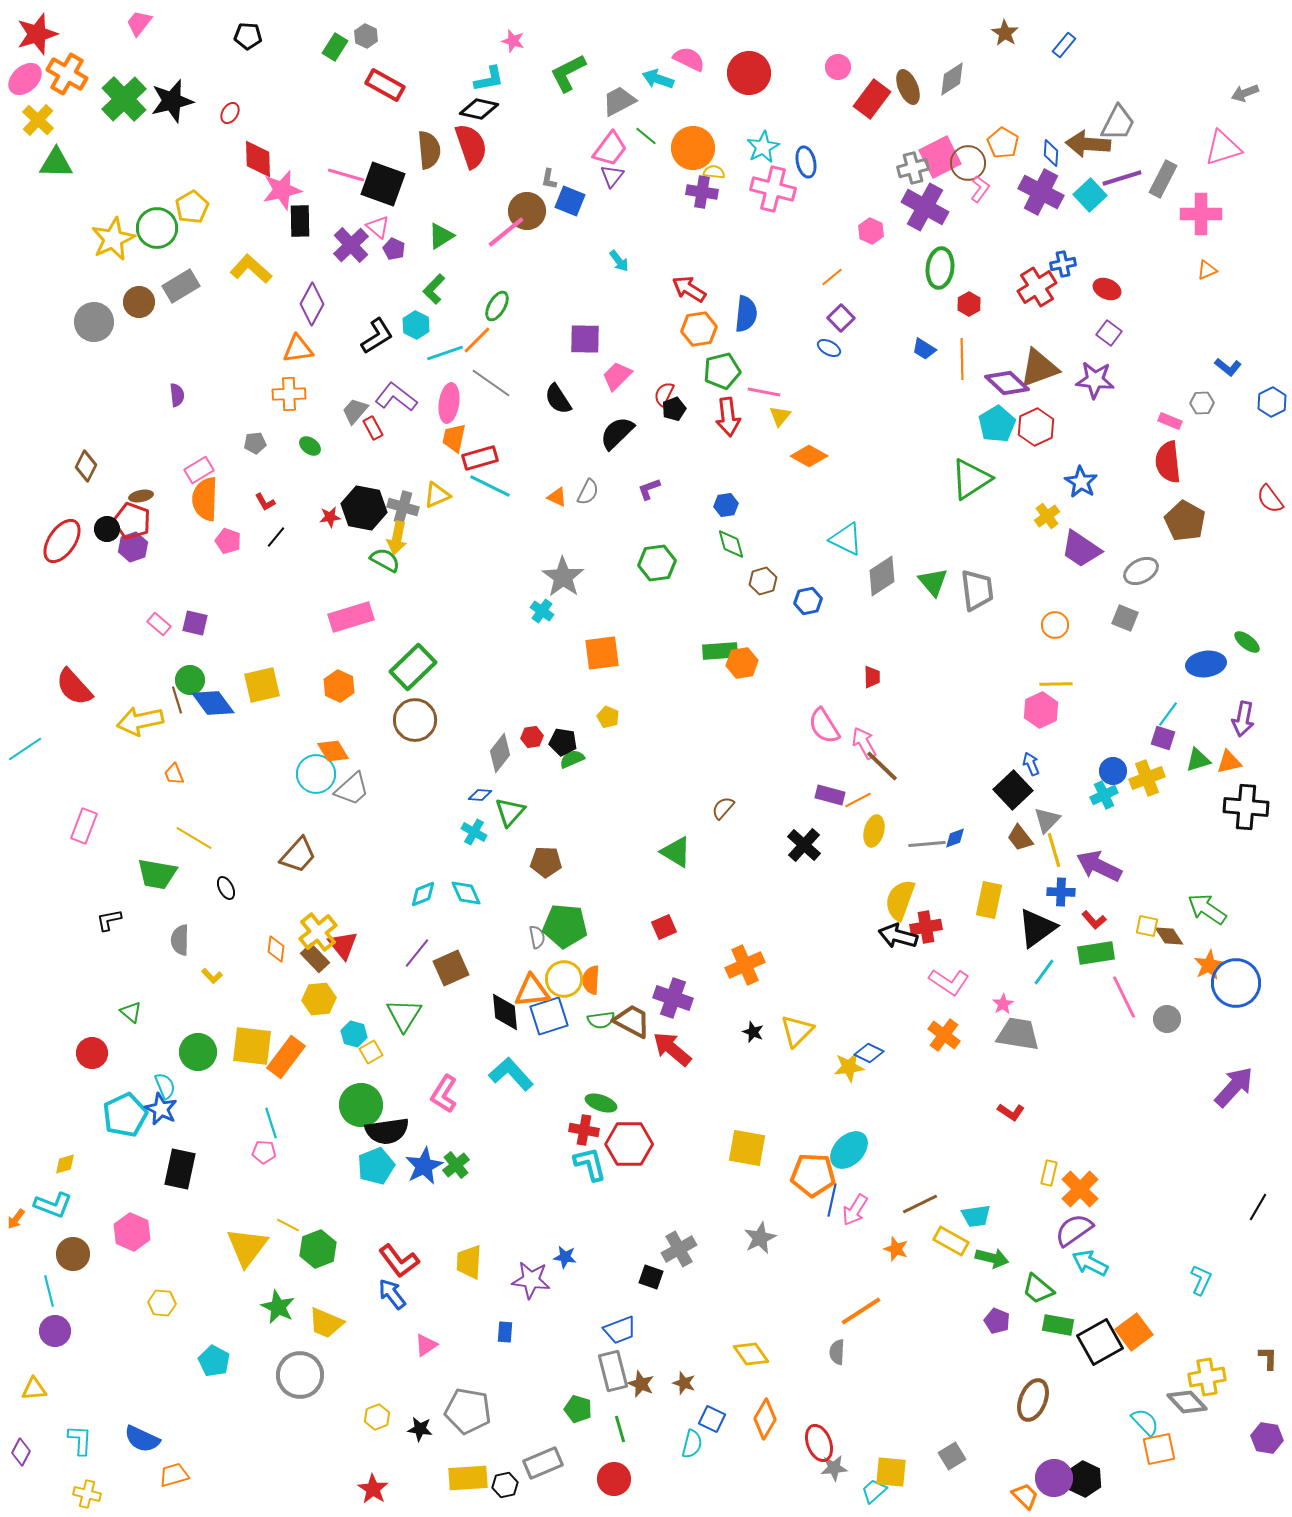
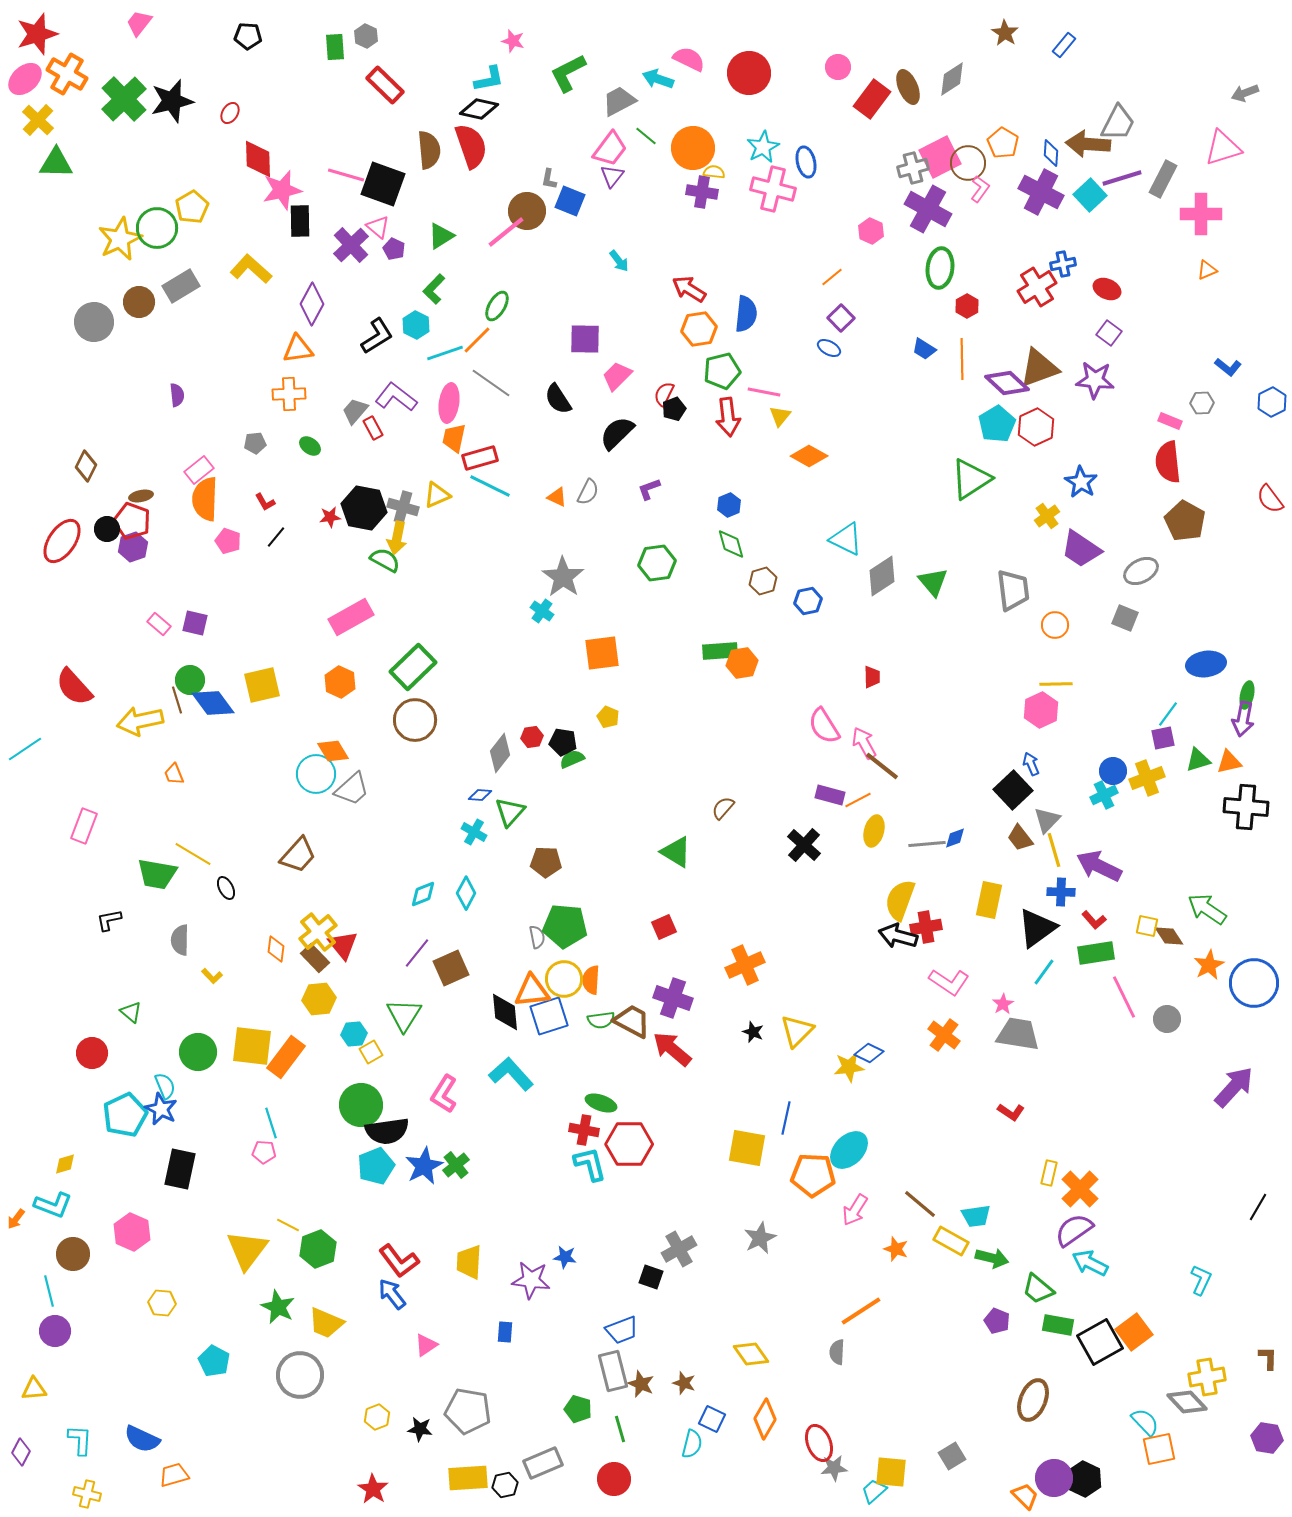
green rectangle at (335, 47): rotated 36 degrees counterclockwise
red rectangle at (385, 85): rotated 15 degrees clockwise
purple cross at (925, 207): moved 3 px right, 2 px down
yellow star at (113, 239): moved 7 px right
red hexagon at (969, 304): moved 2 px left, 2 px down
pink rectangle at (199, 470): rotated 8 degrees counterclockwise
blue hexagon at (726, 505): moved 3 px right; rotated 15 degrees counterclockwise
gray trapezoid at (977, 590): moved 36 px right
pink rectangle at (351, 617): rotated 12 degrees counterclockwise
green ellipse at (1247, 642): moved 53 px down; rotated 64 degrees clockwise
orange hexagon at (339, 686): moved 1 px right, 4 px up
purple square at (1163, 738): rotated 30 degrees counterclockwise
brown line at (882, 766): rotated 6 degrees counterclockwise
yellow line at (194, 838): moved 1 px left, 16 px down
cyan diamond at (466, 893): rotated 52 degrees clockwise
blue circle at (1236, 983): moved 18 px right
cyan hexagon at (354, 1034): rotated 20 degrees counterclockwise
blue line at (832, 1200): moved 46 px left, 82 px up
brown line at (920, 1204): rotated 66 degrees clockwise
yellow triangle at (247, 1247): moved 3 px down
blue trapezoid at (620, 1330): moved 2 px right
